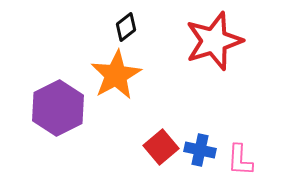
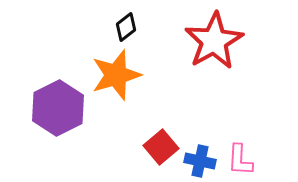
red star: rotated 12 degrees counterclockwise
orange star: rotated 12 degrees clockwise
blue cross: moved 11 px down
